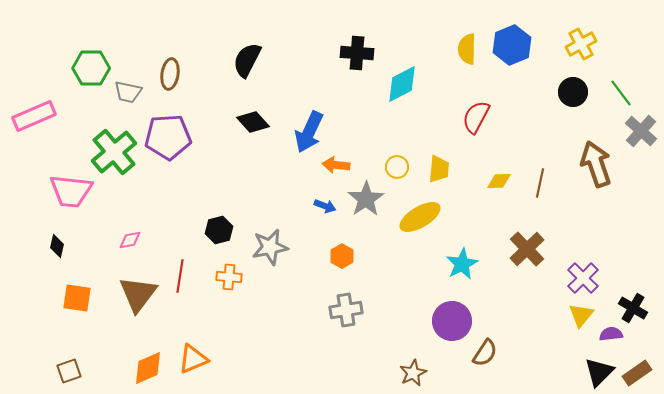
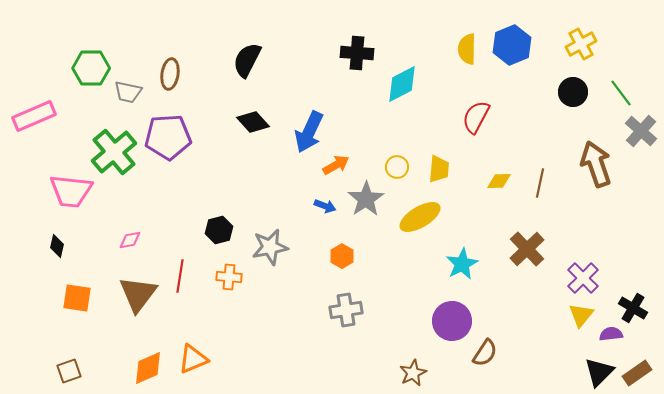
orange arrow at (336, 165): rotated 144 degrees clockwise
